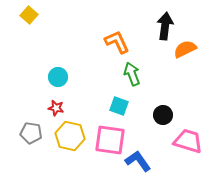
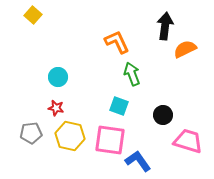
yellow square: moved 4 px right
gray pentagon: rotated 15 degrees counterclockwise
